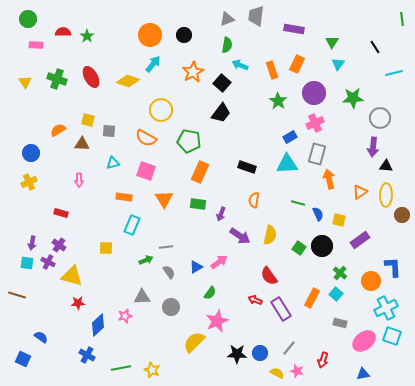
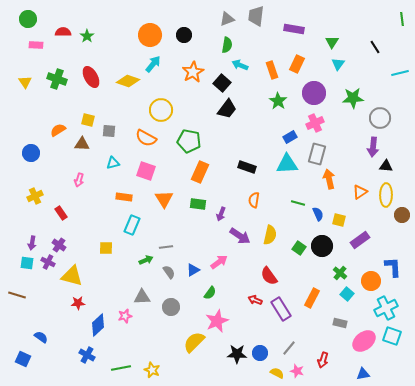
cyan line at (394, 73): moved 6 px right
black trapezoid at (221, 113): moved 6 px right, 4 px up
pink arrow at (79, 180): rotated 16 degrees clockwise
yellow cross at (29, 182): moved 6 px right, 14 px down
red rectangle at (61, 213): rotated 40 degrees clockwise
blue triangle at (196, 267): moved 3 px left, 3 px down
cyan square at (336, 294): moved 11 px right
